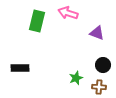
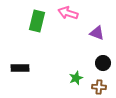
black circle: moved 2 px up
